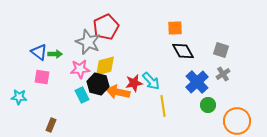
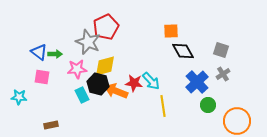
orange square: moved 4 px left, 3 px down
pink star: moved 3 px left
red star: rotated 18 degrees clockwise
orange arrow: moved 2 px left, 1 px up; rotated 10 degrees clockwise
brown rectangle: rotated 56 degrees clockwise
